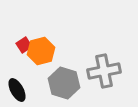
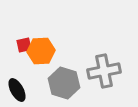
red square: rotated 21 degrees clockwise
orange hexagon: rotated 12 degrees clockwise
